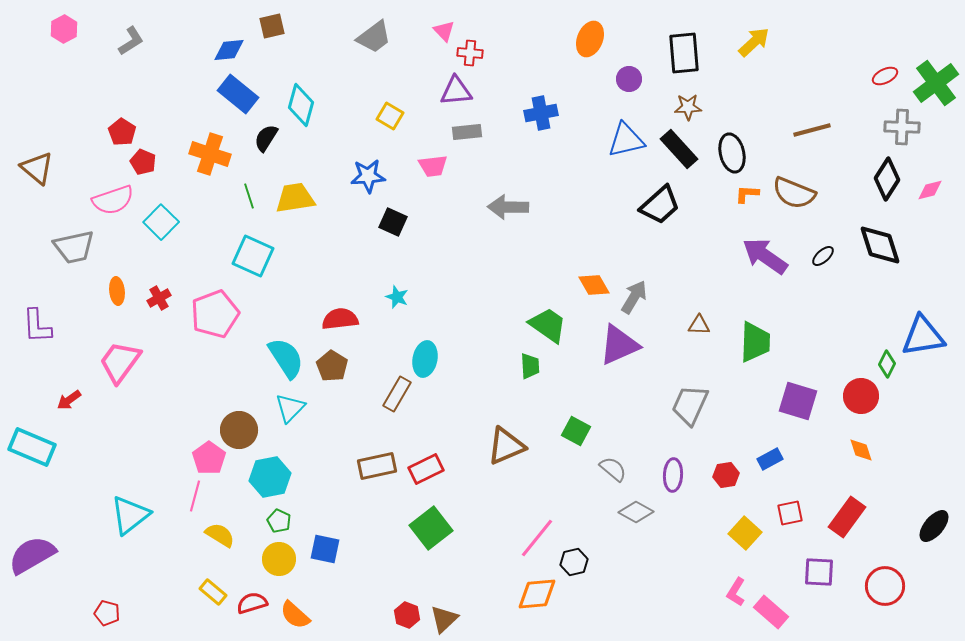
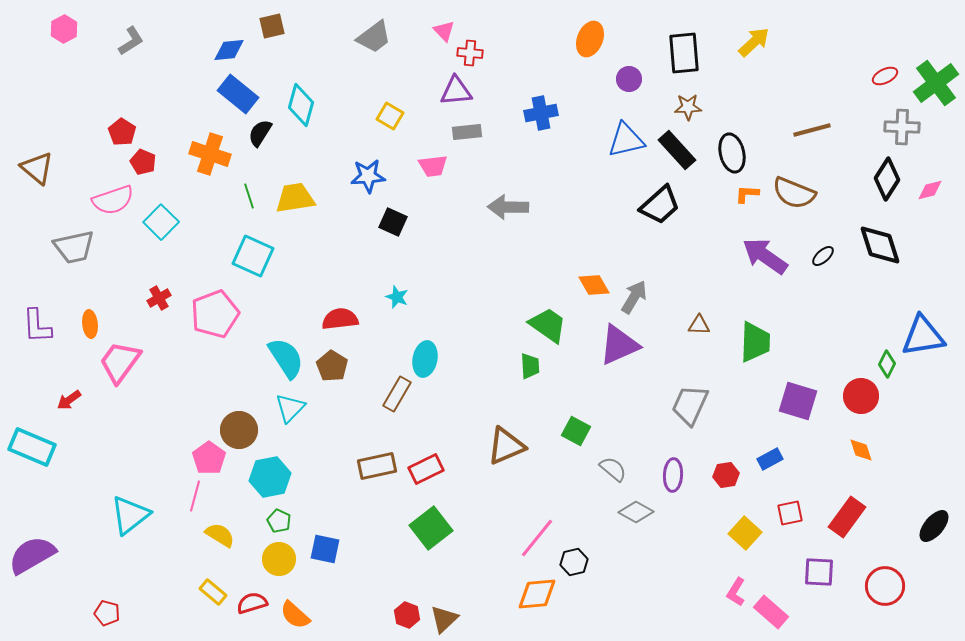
black semicircle at (266, 138): moved 6 px left, 5 px up
black rectangle at (679, 149): moved 2 px left, 1 px down
orange ellipse at (117, 291): moved 27 px left, 33 px down
